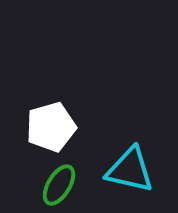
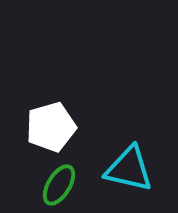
cyan triangle: moved 1 px left, 1 px up
